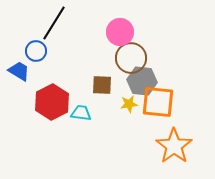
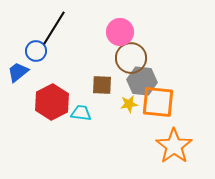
black line: moved 5 px down
blue trapezoid: moved 1 px left, 1 px down; rotated 70 degrees counterclockwise
